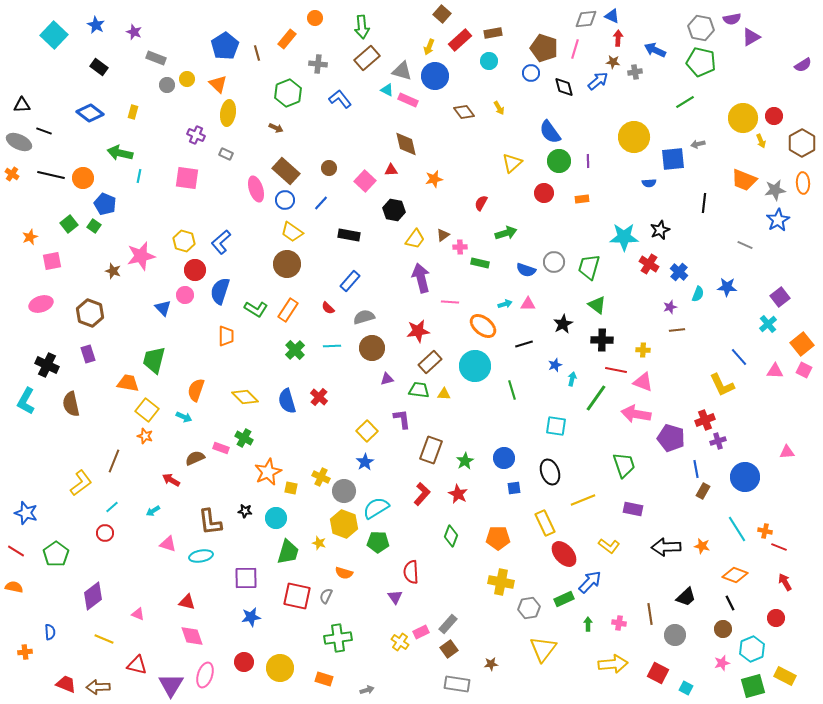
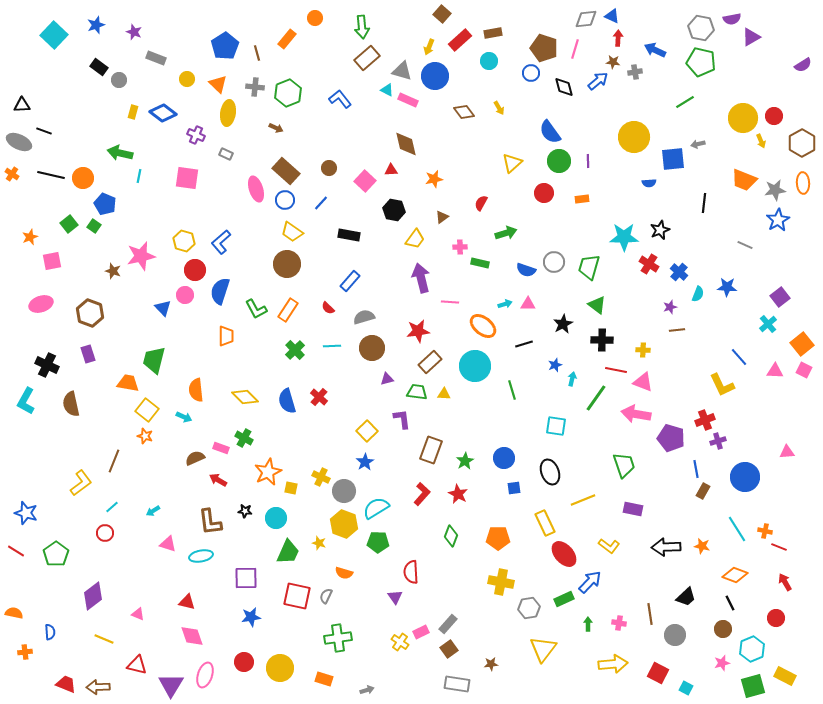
blue star at (96, 25): rotated 24 degrees clockwise
gray cross at (318, 64): moved 63 px left, 23 px down
gray circle at (167, 85): moved 48 px left, 5 px up
blue diamond at (90, 113): moved 73 px right
brown triangle at (443, 235): moved 1 px left, 18 px up
green L-shape at (256, 309): rotated 30 degrees clockwise
orange semicircle at (196, 390): rotated 25 degrees counterclockwise
green trapezoid at (419, 390): moved 2 px left, 2 px down
red arrow at (171, 480): moved 47 px right
green trapezoid at (288, 552): rotated 8 degrees clockwise
orange semicircle at (14, 587): moved 26 px down
